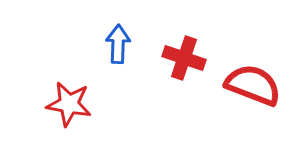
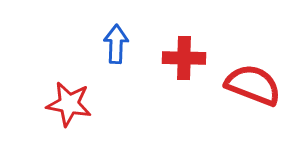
blue arrow: moved 2 px left
red cross: rotated 18 degrees counterclockwise
